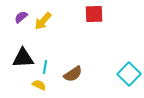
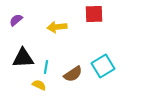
purple semicircle: moved 5 px left, 3 px down
yellow arrow: moved 14 px right, 6 px down; rotated 42 degrees clockwise
cyan line: moved 1 px right
cyan square: moved 26 px left, 8 px up; rotated 15 degrees clockwise
